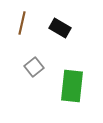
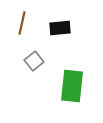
black rectangle: rotated 35 degrees counterclockwise
gray square: moved 6 px up
